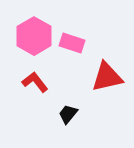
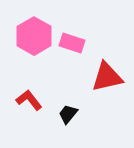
red L-shape: moved 6 px left, 18 px down
